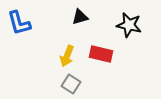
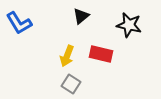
black triangle: moved 1 px right, 1 px up; rotated 24 degrees counterclockwise
blue L-shape: rotated 16 degrees counterclockwise
